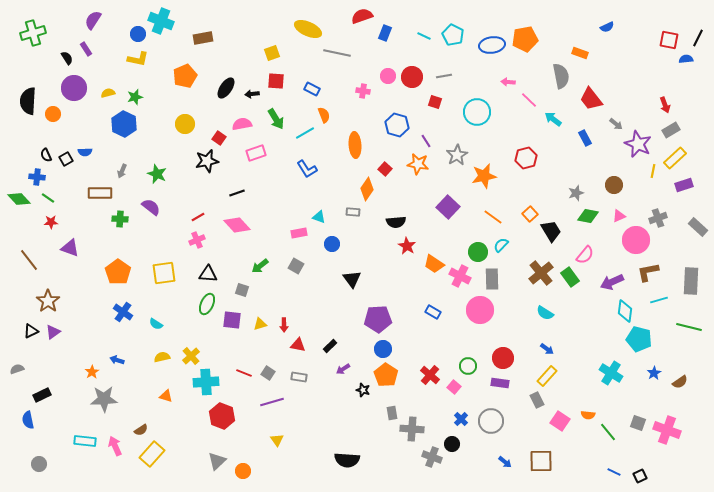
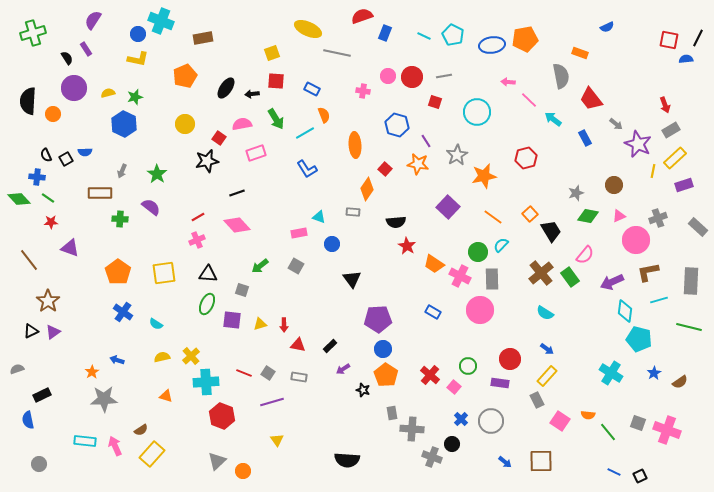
green star at (157, 174): rotated 12 degrees clockwise
red circle at (503, 358): moved 7 px right, 1 px down
